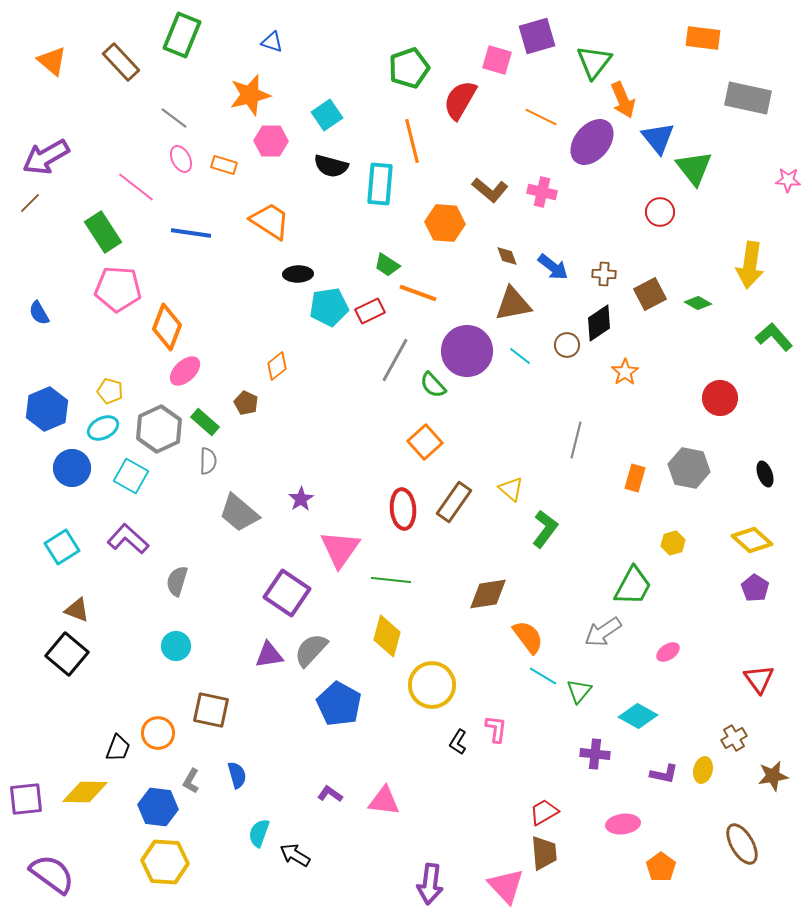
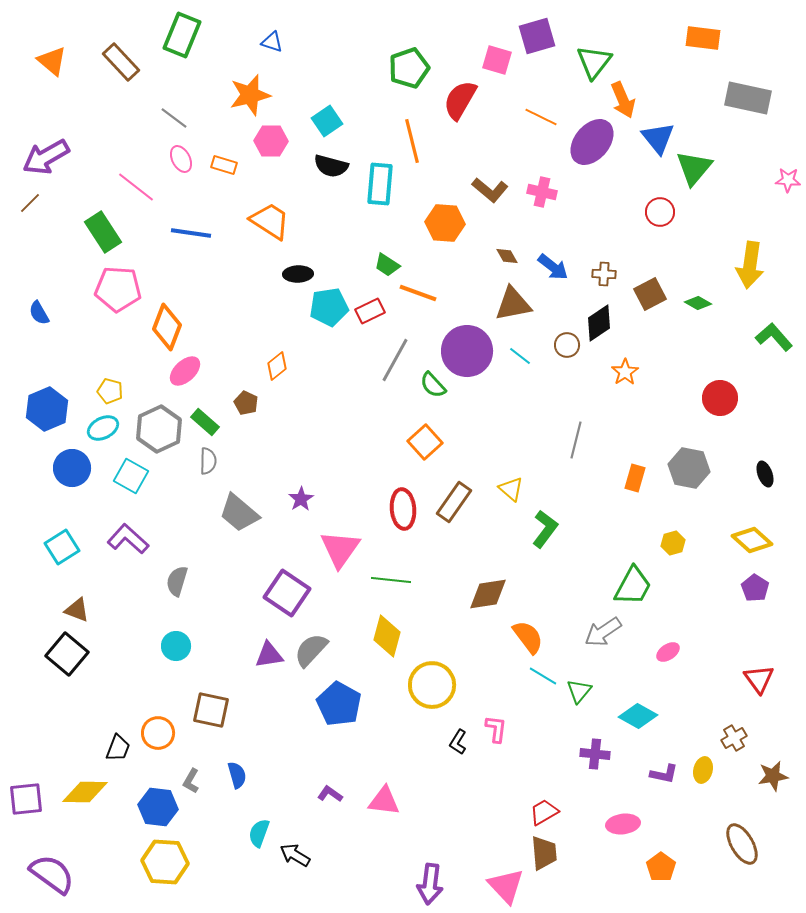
cyan square at (327, 115): moved 6 px down
green triangle at (694, 168): rotated 18 degrees clockwise
brown diamond at (507, 256): rotated 10 degrees counterclockwise
